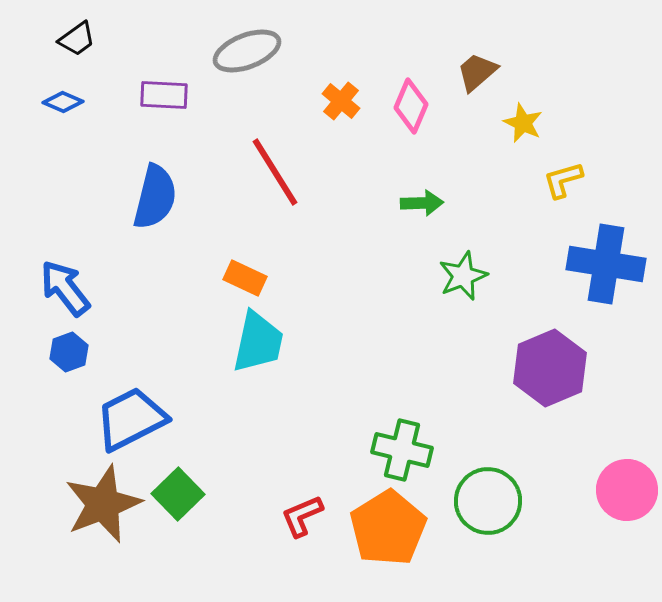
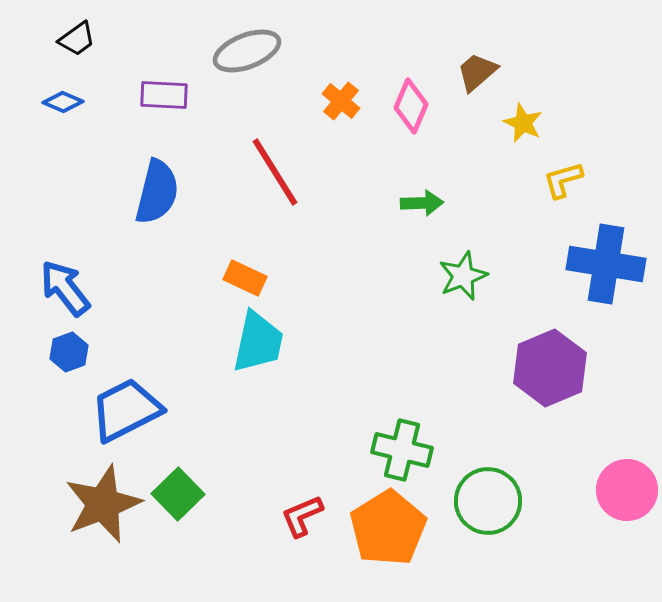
blue semicircle: moved 2 px right, 5 px up
blue trapezoid: moved 5 px left, 9 px up
